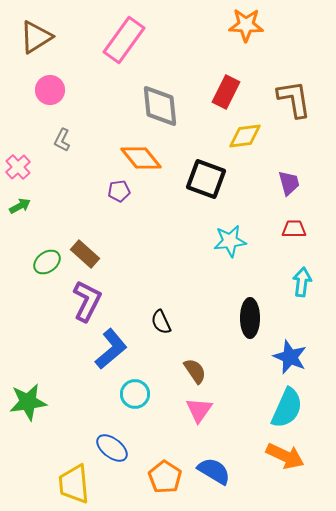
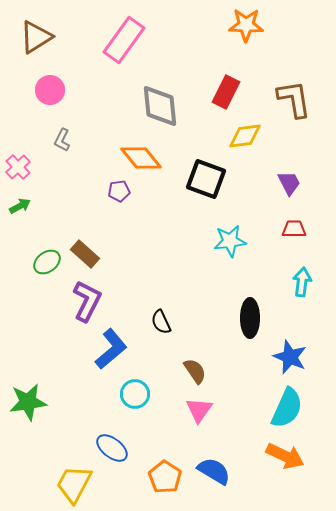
purple trapezoid: rotated 12 degrees counterclockwise
yellow trapezoid: rotated 33 degrees clockwise
